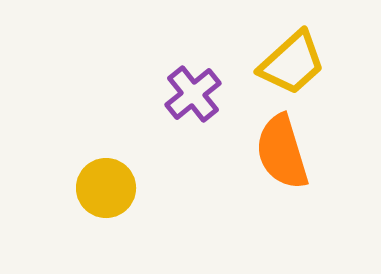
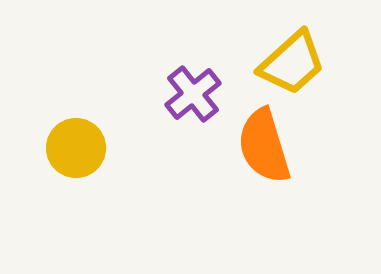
orange semicircle: moved 18 px left, 6 px up
yellow circle: moved 30 px left, 40 px up
